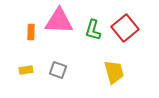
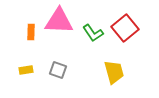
green L-shape: moved 3 px down; rotated 50 degrees counterclockwise
